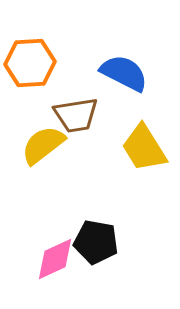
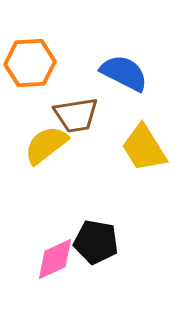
yellow semicircle: moved 3 px right
